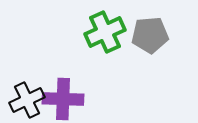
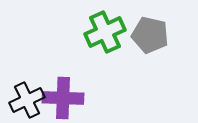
gray pentagon: rotated 18 degrees clockwise
purple cross: moved 1 px up
